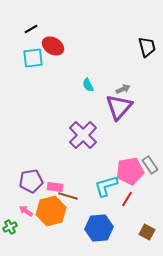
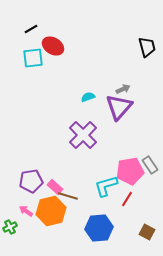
cyan semicircle: moved 12 px down; rotated 96 degrees clockwise
pink rectangle: rotated 35 degrees clockwise
